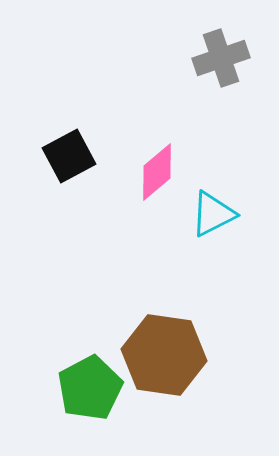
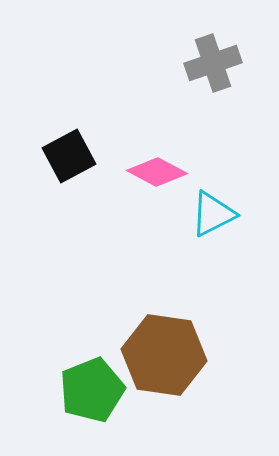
gray cross: moved 8 px left, 5 px down
pink diamond: rotated 68 degrees clockwise
green pentagon: moved 2 px right, 2 px down; rotated 6 degrees clockwise
